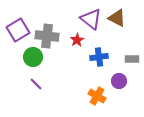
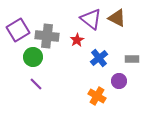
blue cross: moved 1 px down; rotated 30 degrees counterclockwise
